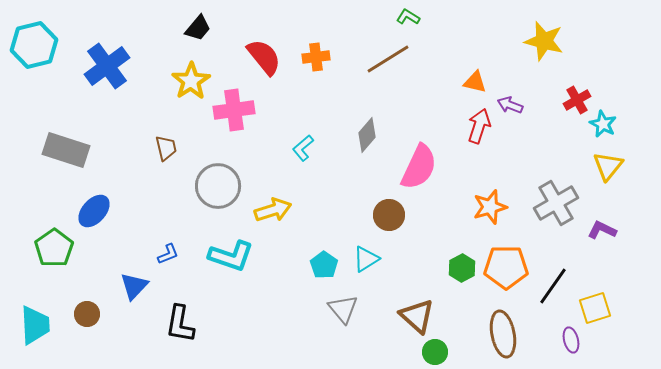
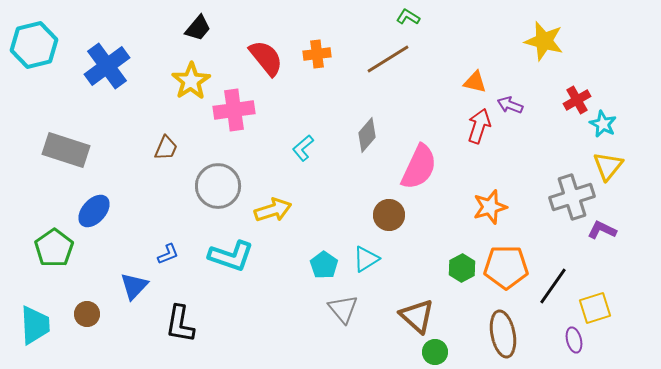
red semicircle at (264, 57): moved 2 px right, 1 px down
orange cross at (316, 57): moved 1 px right, 3 px up
brown trapezoid at (166, 148): rotated 36 degrees clockwise
gray cross at (556, 203): moved 16 px right, 6 px up; rotated 12 degrees clockwise
purple ellipse at (571, 340): moved 3 px right
